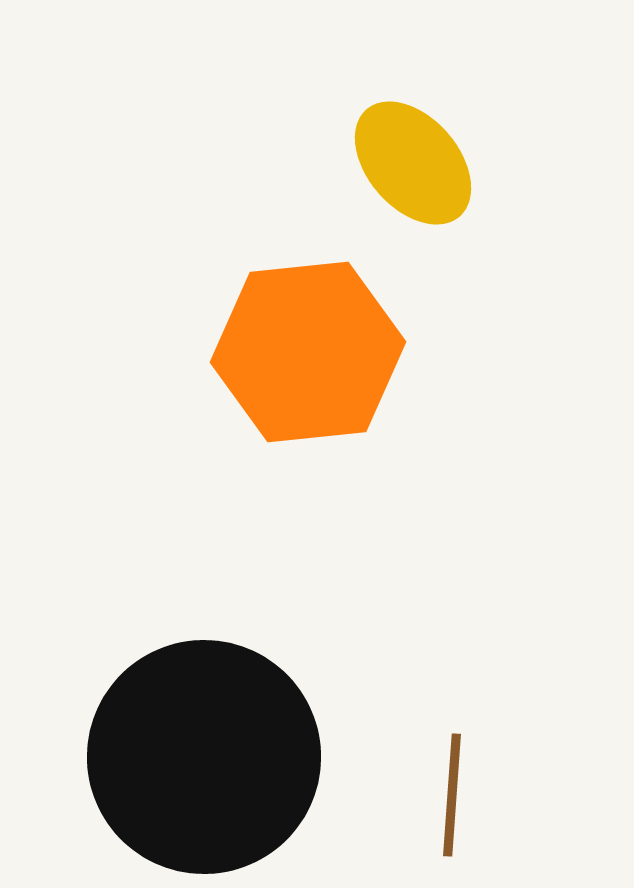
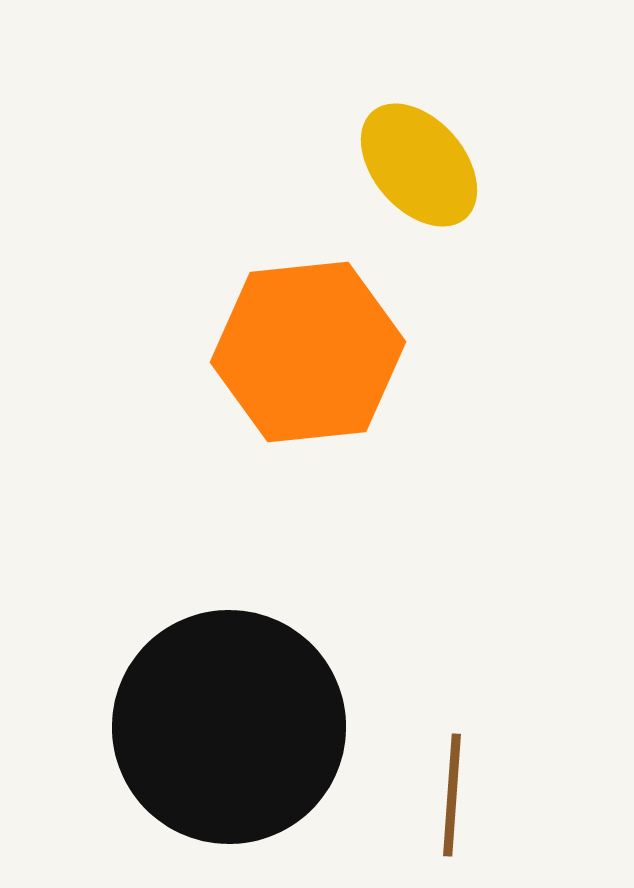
yellow ellipse: moved 6 px right, 2 px down
black circle: moved 25 px right, 30 px up
